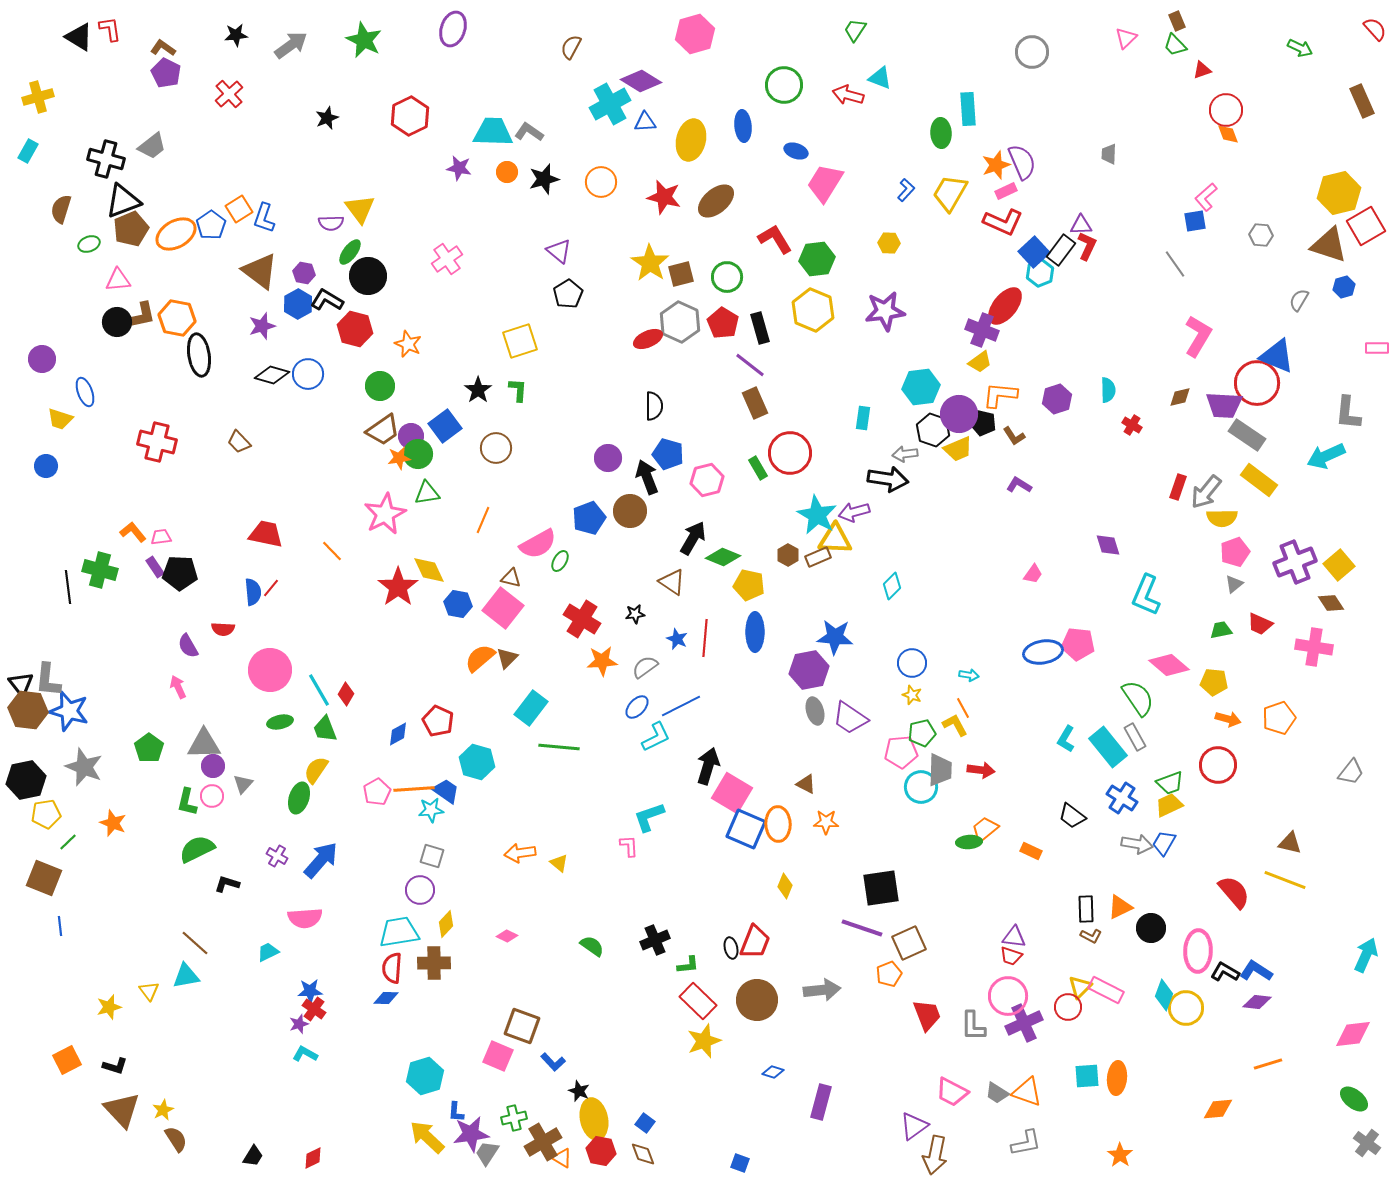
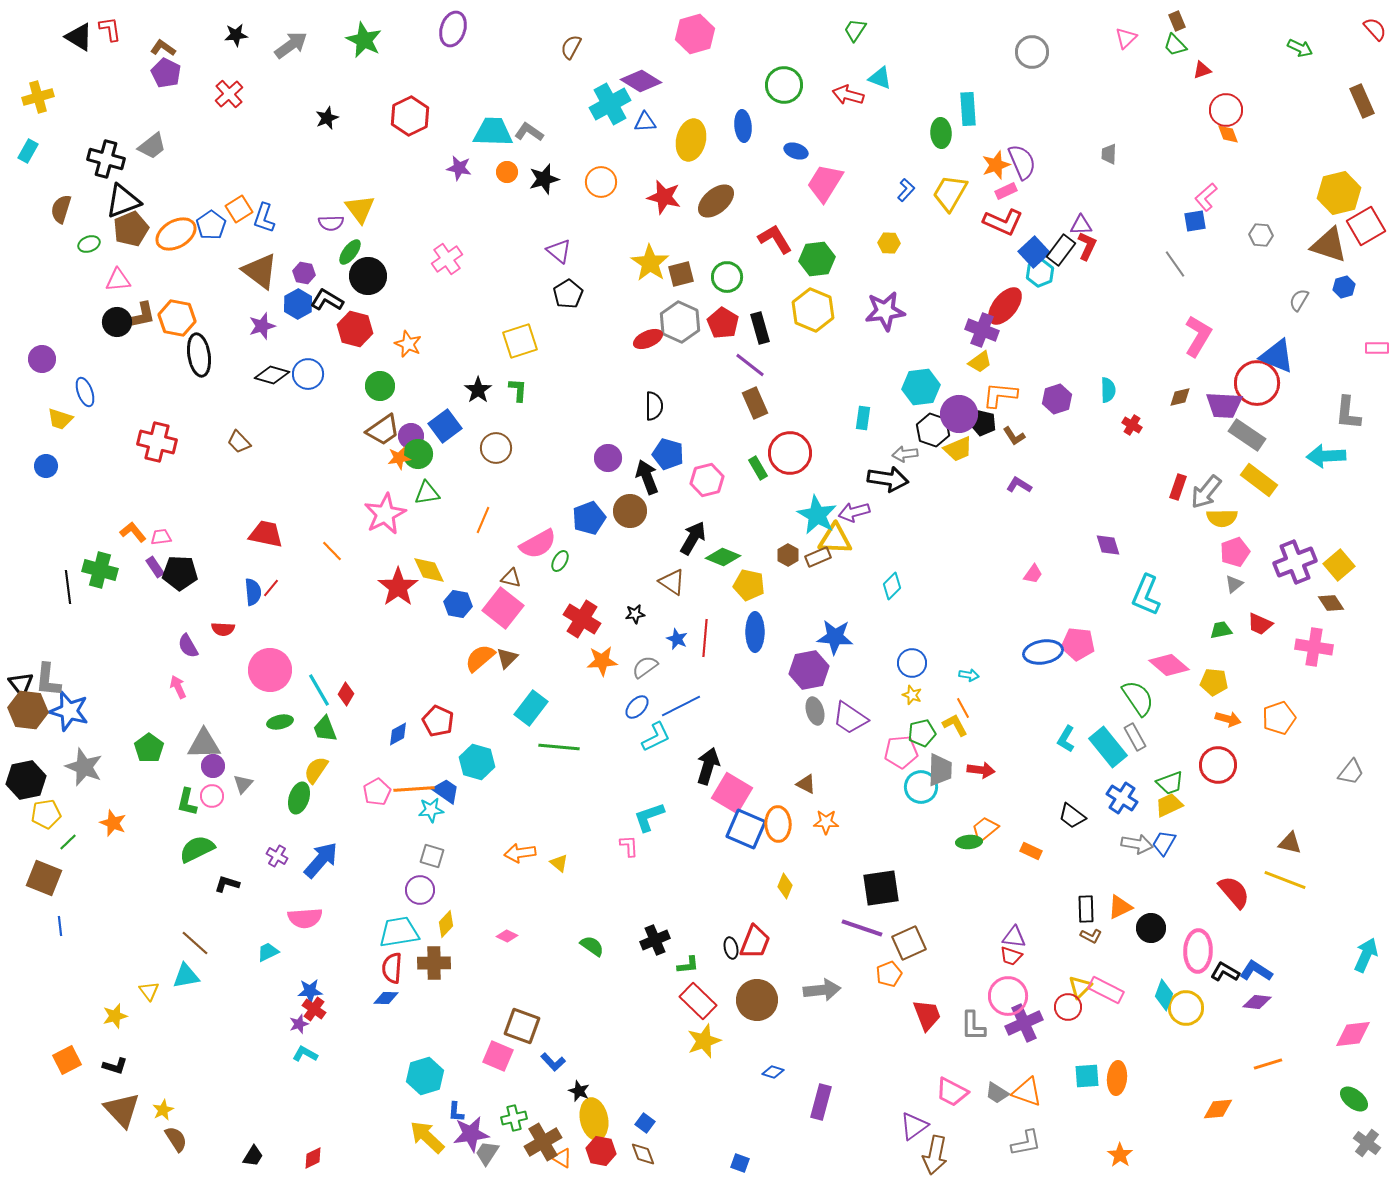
cyan arrow at (1326, 456): rotated 21 degrees clockwise
yellow star at (109, 1007): moved 6 px right, 9 px down
